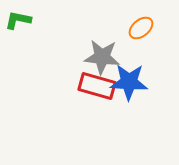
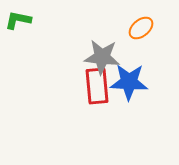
red rectangle: rotated 69 degrees clockwise
